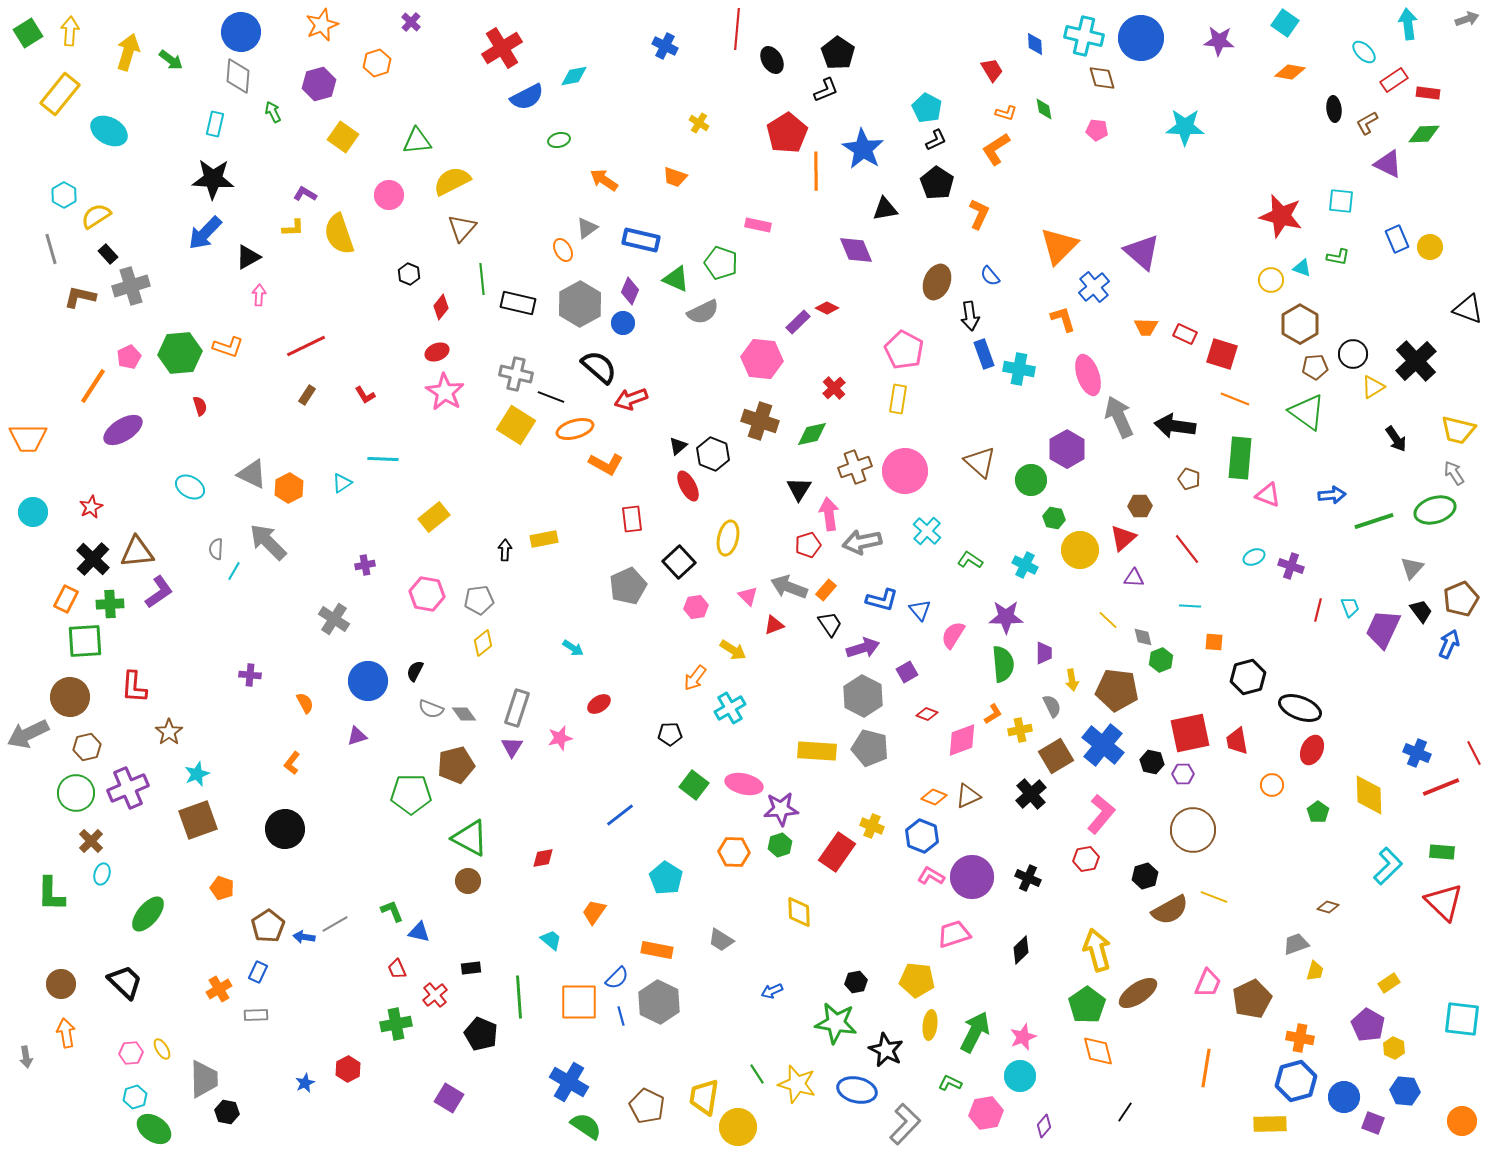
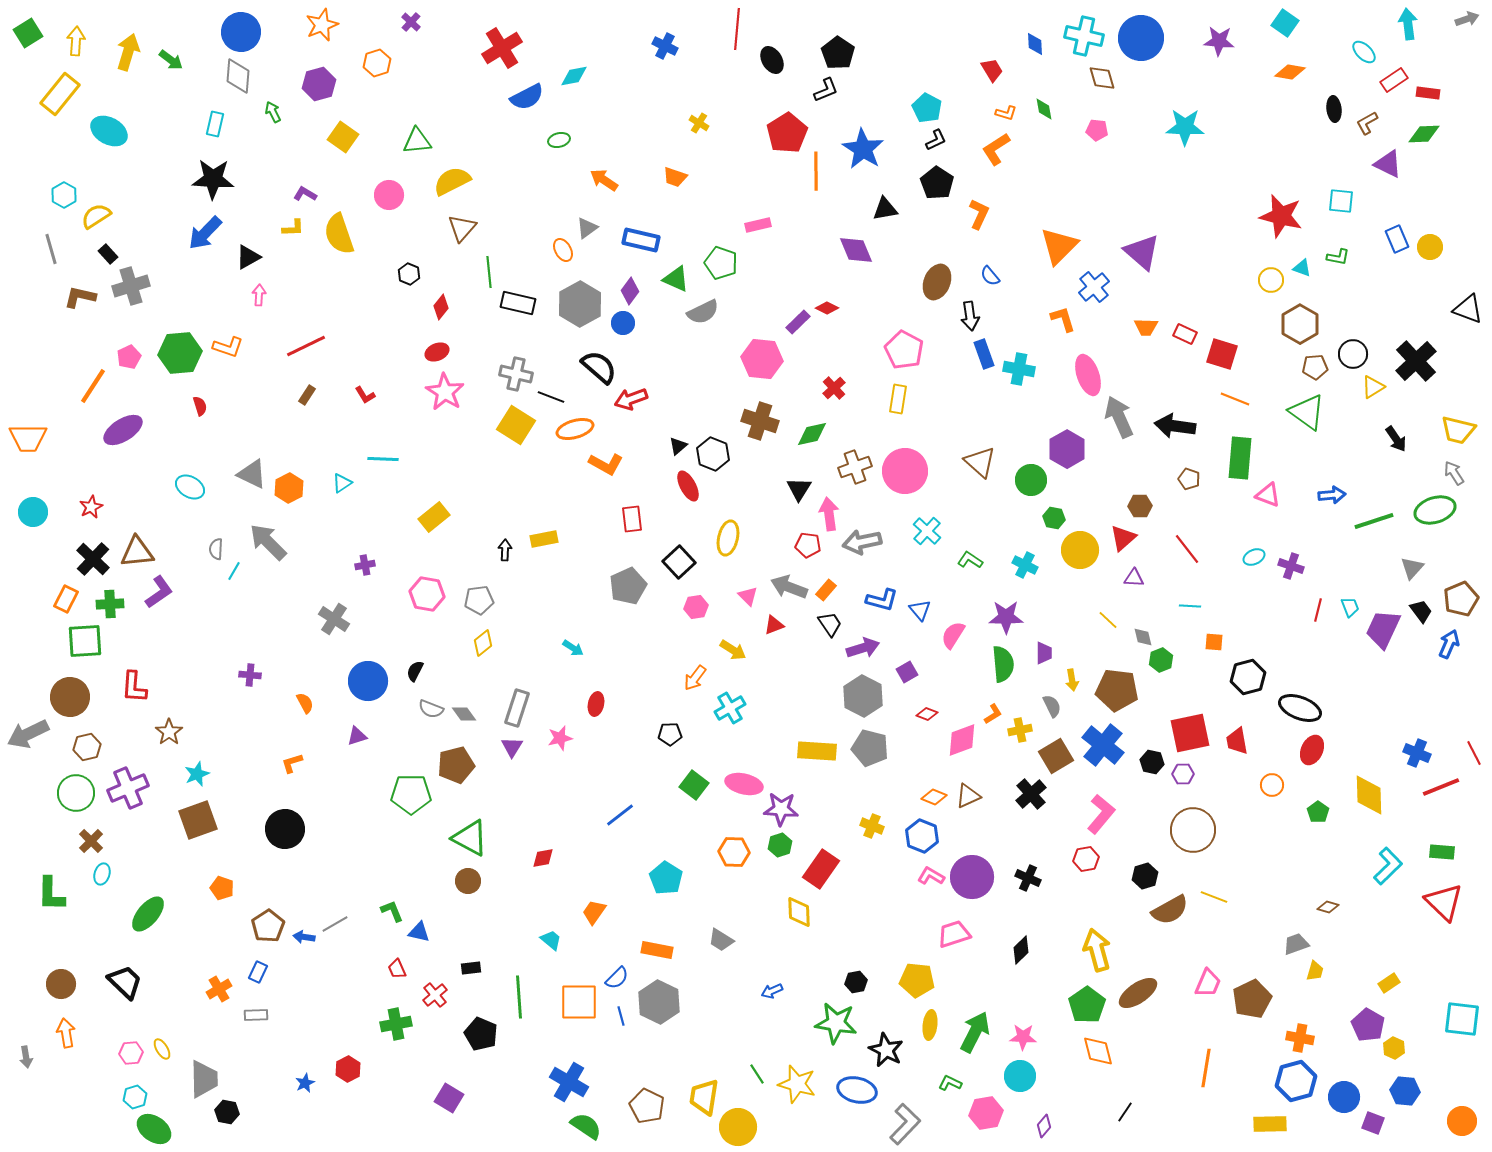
yellow arrow at (70, 31): moved 6 px right, 10 px down
pink rectangle at (758, 225): rotated 25 degrees counterclockwise
green line at (482, 279): moved 7 px right, 7 px up
purple diamond at (630, 291): rotated 12 degrees clockwise
red pentagon at (808, 545): rotated 25 degrees clockwise
red ellipse at (599, 704): moved 3 px left; rotated 45 degrees counterclockwise
orange L-shape at (292, 763): rotated 35 degrees clockwise
purple star at (781, 809): rotated 8 degrees clockwise
red rectangle at (837, 852): moved 16 px left, 17 px down
pink star at (1023, 1037): rotated 24 degrees clockwise
